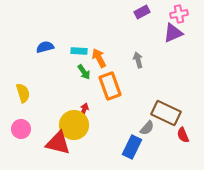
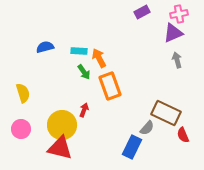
gray arrow: moved 39 px right
yellow circle: moved 12 px left
red triangle: moved 2 px right, 5 px down
